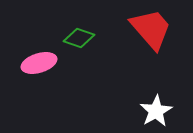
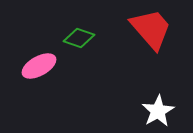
pink ellipse: moved 3 px down; rotated 12 degrees counterclockwise
white star: moved 2 px right
